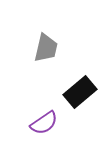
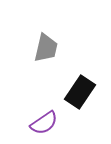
black rectangle: rotated 16 degrees counterclockwise
